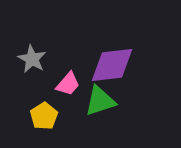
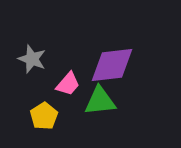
gray star: rotated 8 degrees counterclockwise
green triangle: rotated 12 degrees clockwise
